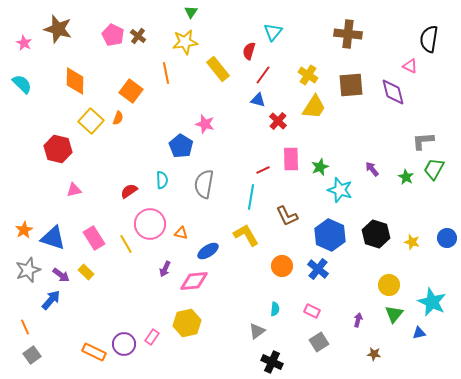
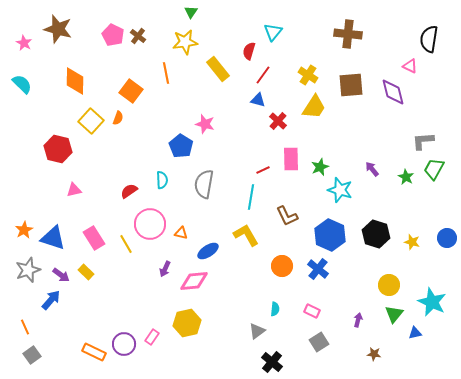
blue triangle at (419, 333): moved 4 px left
black cross at (272, 362): rotated 15 degrees clockwise
